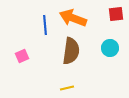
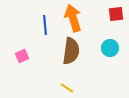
orange arrow: rotated 52 degrees clockwise
yellow line: rotated 48 degrees clockwise
